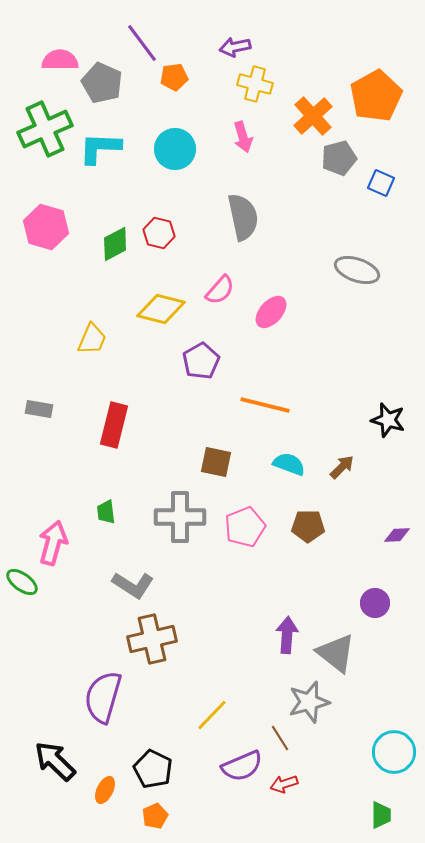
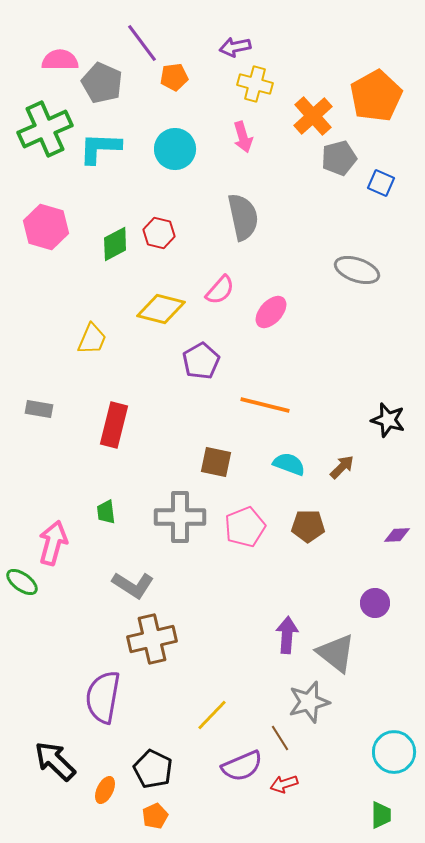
purple semicircle at (103, 697): rotated 6 degrees counterclockwise
